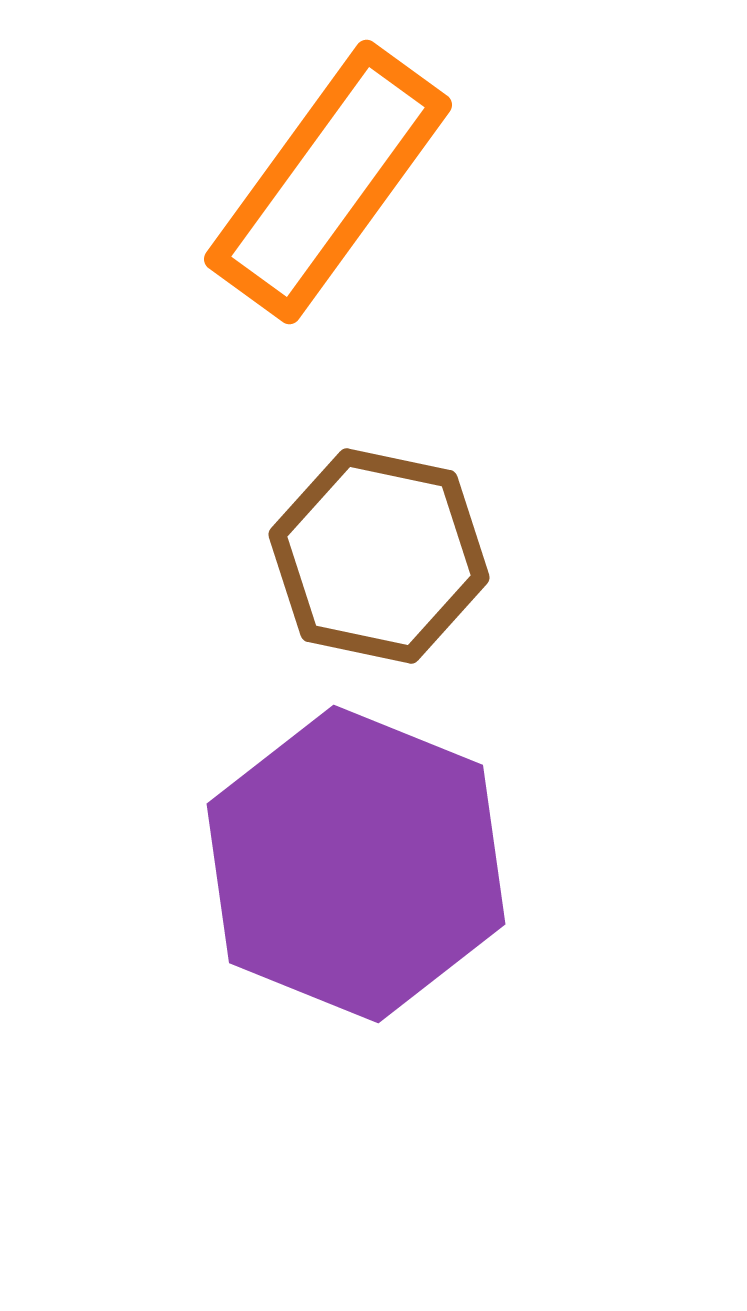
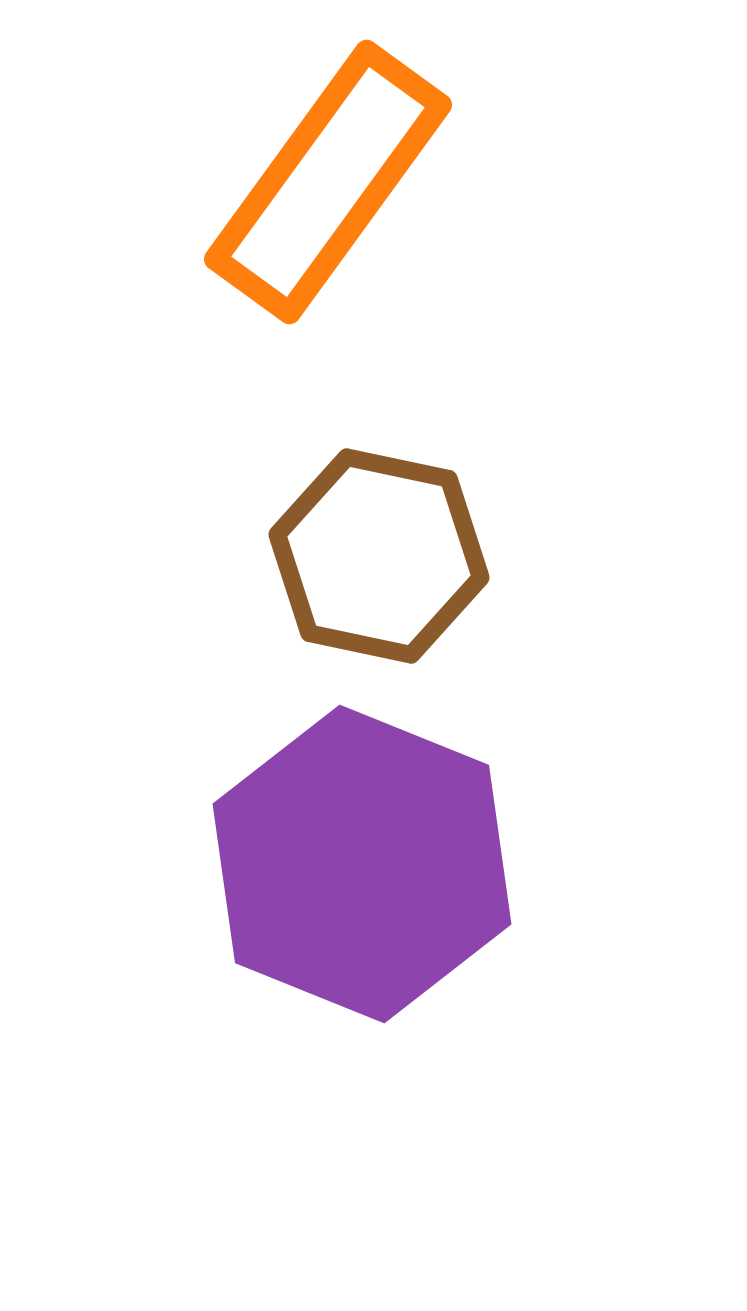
purple hexagon: moved 6 px right
